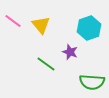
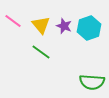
purple star: moved 6 px left, 26 px up
green line: moved 5 px left, 12 px up
